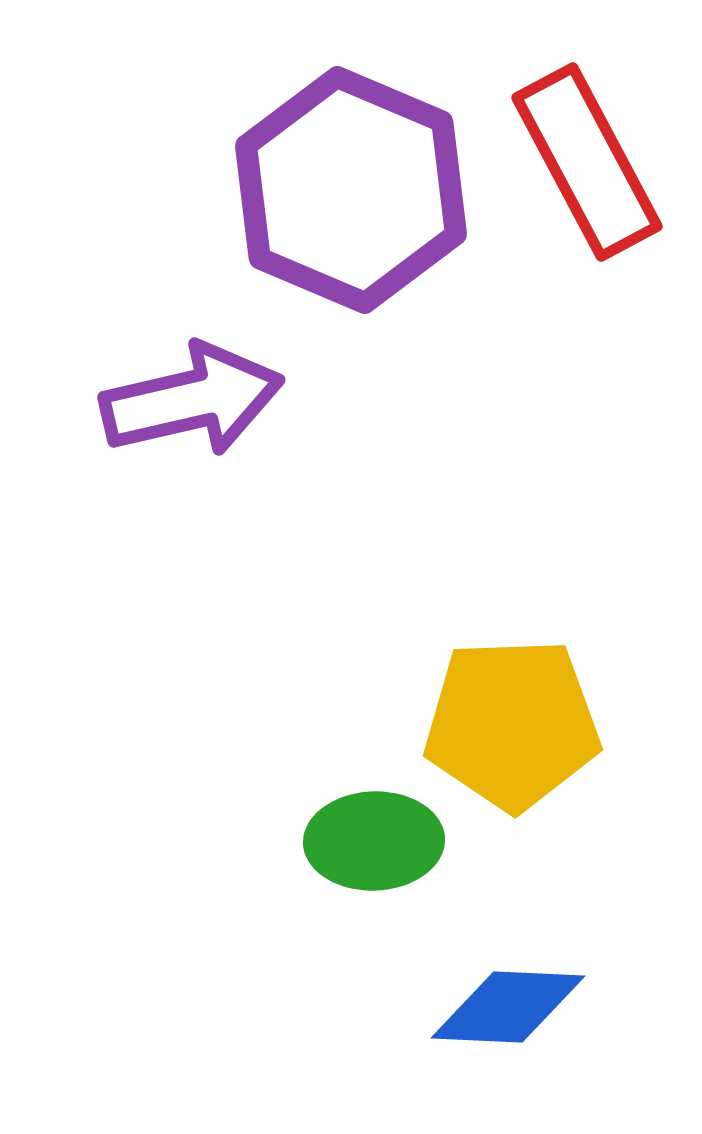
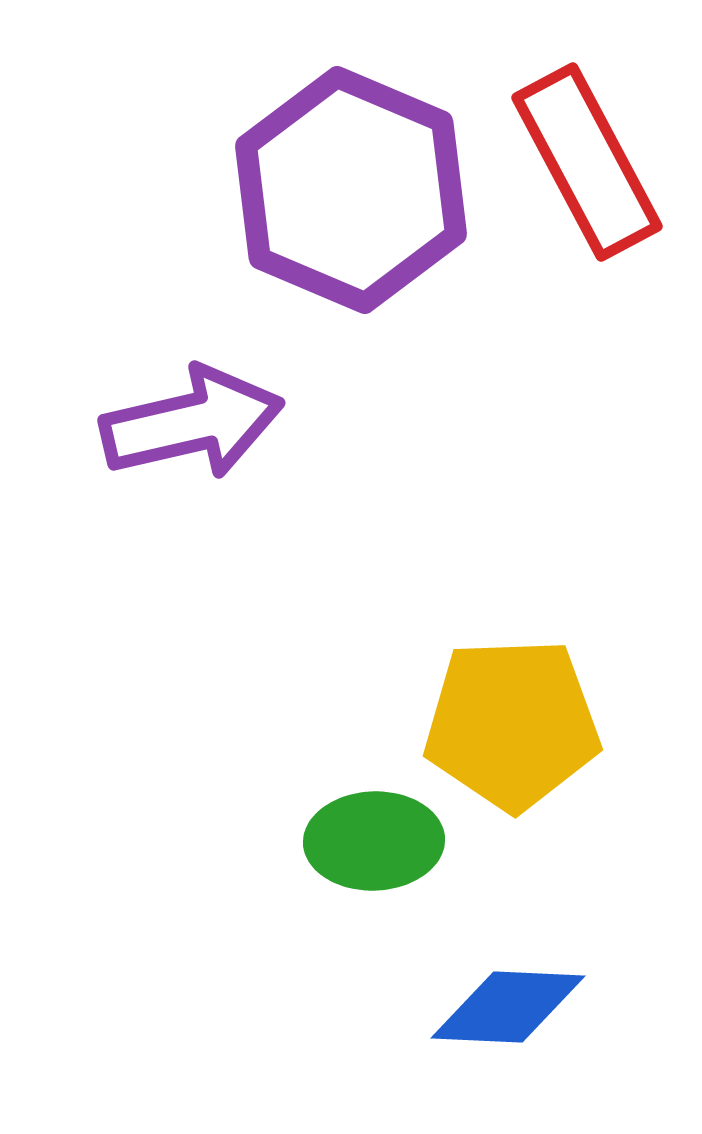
purple arrow: moved 23 px down
